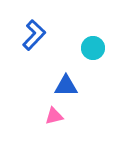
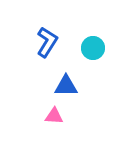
blue L-shape: moved 13 px right, 7 px down; rotated 12 degrees counterclockwise
pink triangle: rotated 18 degrees clockwise
